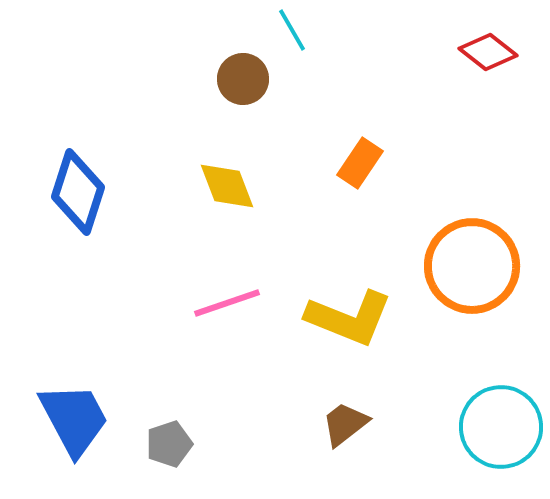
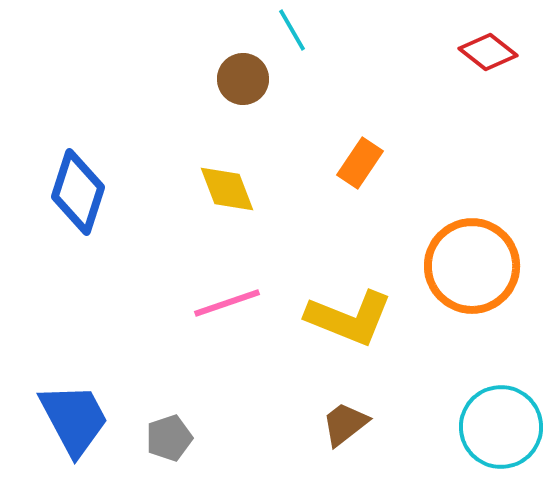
yellow diamond: moved 3 px down
gray pentagon: moved 6 px up
